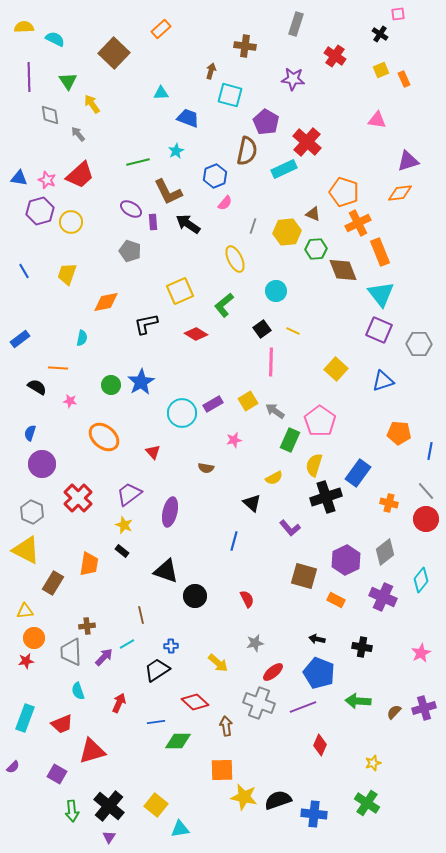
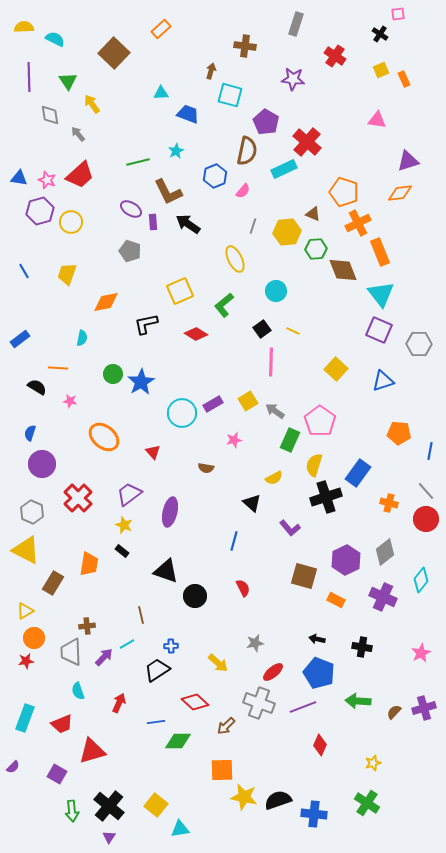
blue trapezoid at (188, 118): moved 4 px up
pink semicircle at (225, 203): moved 18 px right, 12 px up
green circle at (111, 385): moved 2 px right, 11 px up
red semicircle at (247, 599): moved 4 px left, 11 px up
yellow triangle at (25, 611): rotated 24 degrees counterclockwise
brown arrow at (226, 726): rotated 126 degrees counterclockwise
